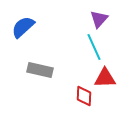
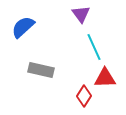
purple triangle: moved 18 px left, 5 px up; rotated 18 degrees counterclockwise
gray rectangle: moved 1 px right
red diamond: rotated 30 degrees clockwise
